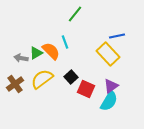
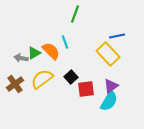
green line: rotated 18 degrees counterclockwise
green triangle: moved 2 px left
red square: rotated 30 degrees counterclockwise
